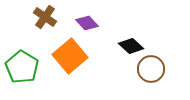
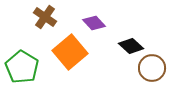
purple diamond: moved 7 px right
orange square: moved 4 px up
brown circle: moved 1 px right, 1 px up
